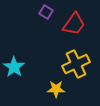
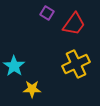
purple square: moved 1 px right, 1 px down
cyan star: moved 1 px up
yellow star: moved 24 px left
